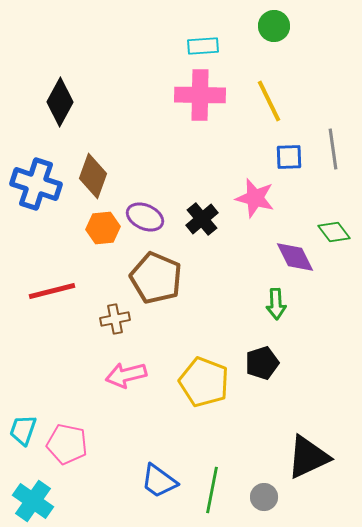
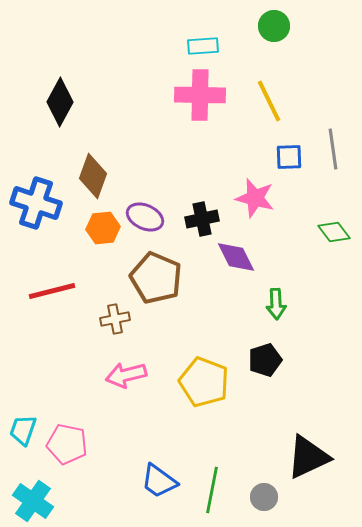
blue cross: moved 19 px down
black cross: rotated 28 degrees clockwise
purple diamond: moved 59 px left
black pentagon: moved 3 px right, 3 px up
